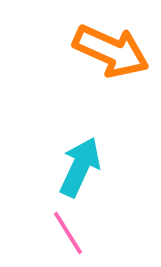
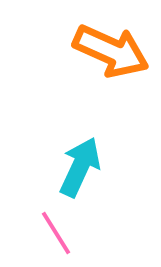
pink line: moved 12 px left
